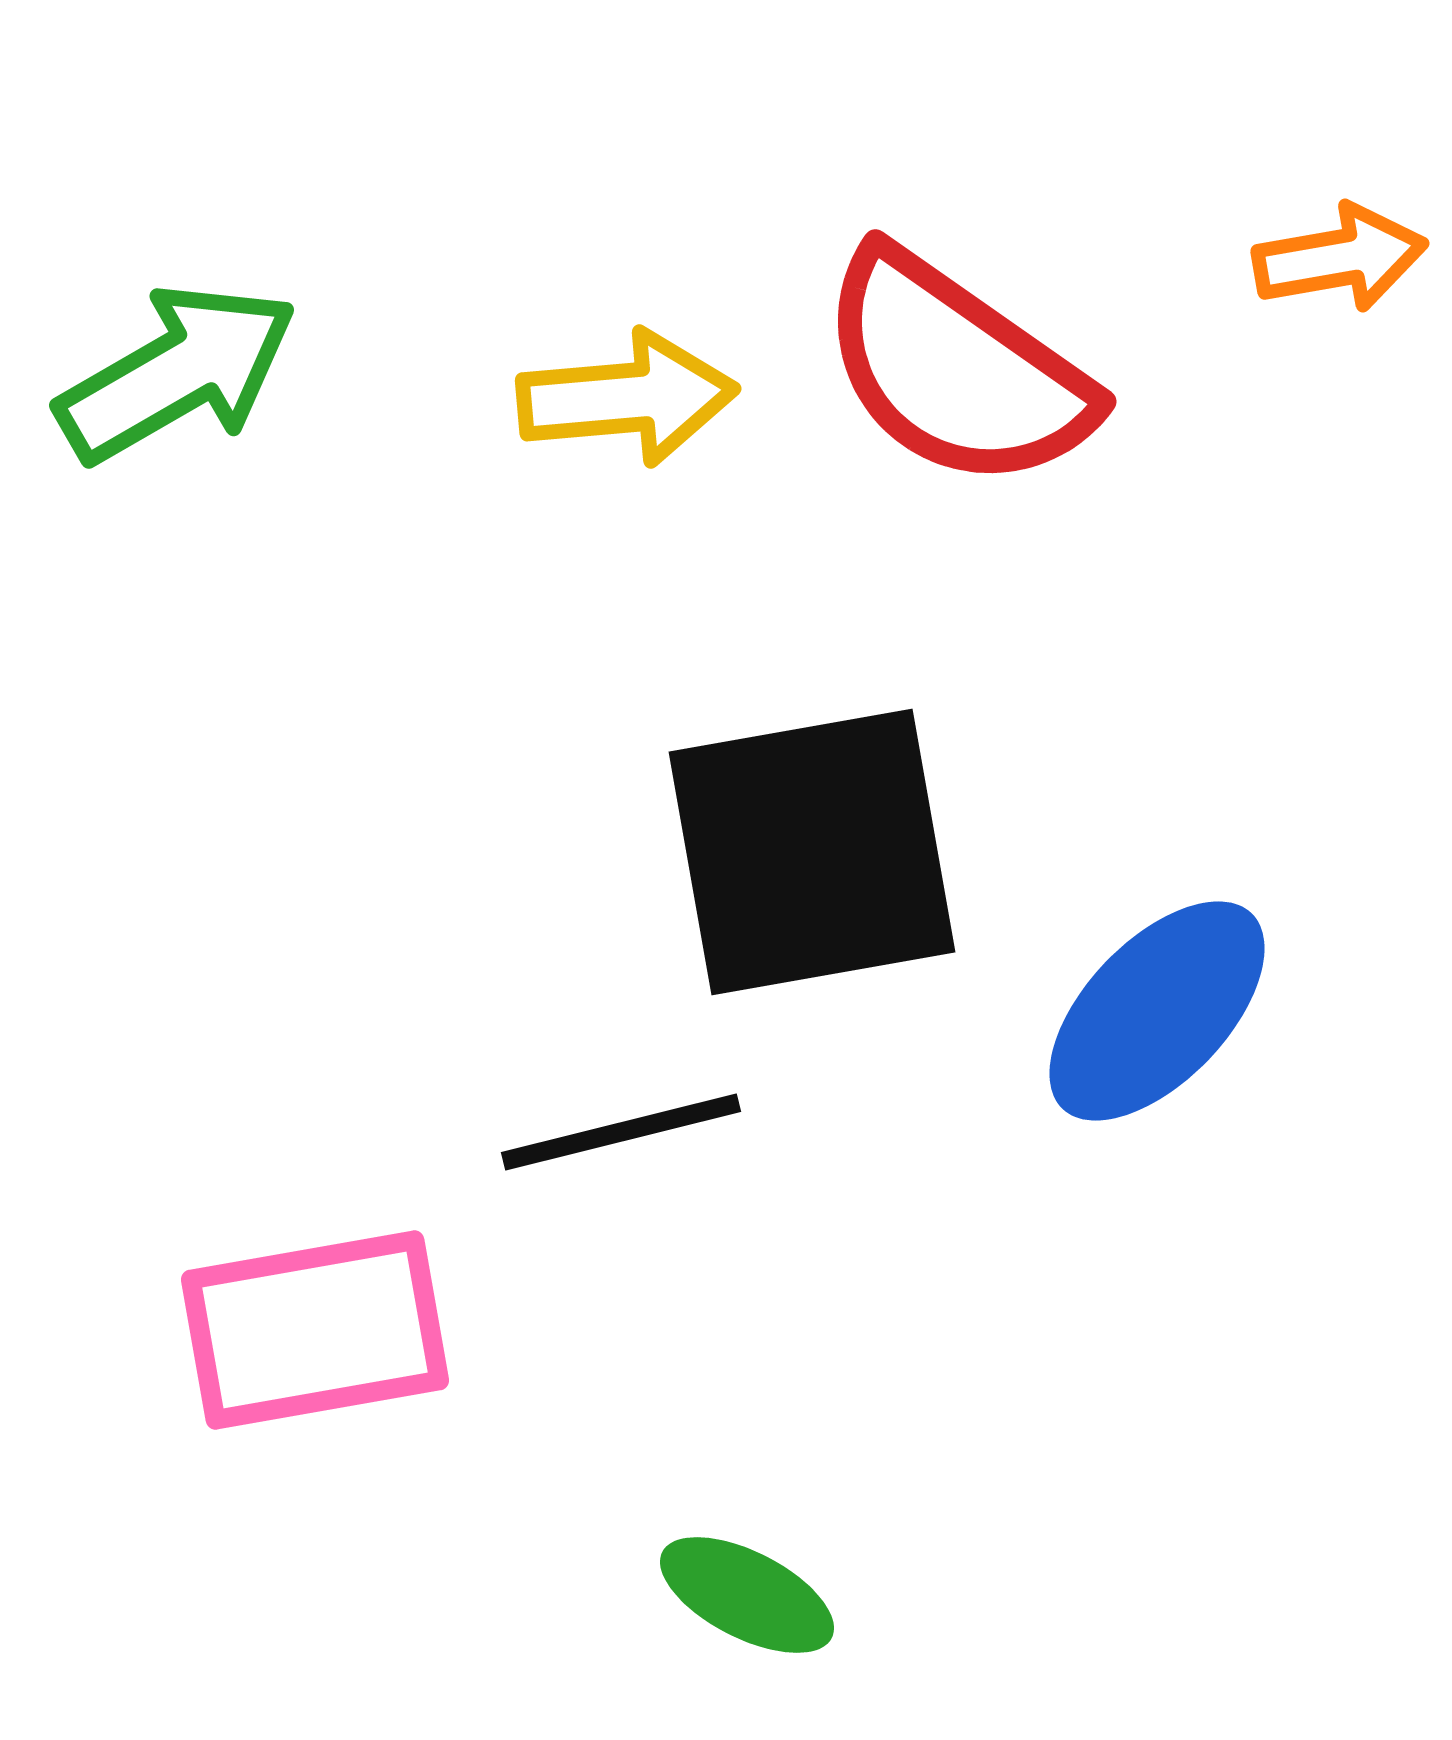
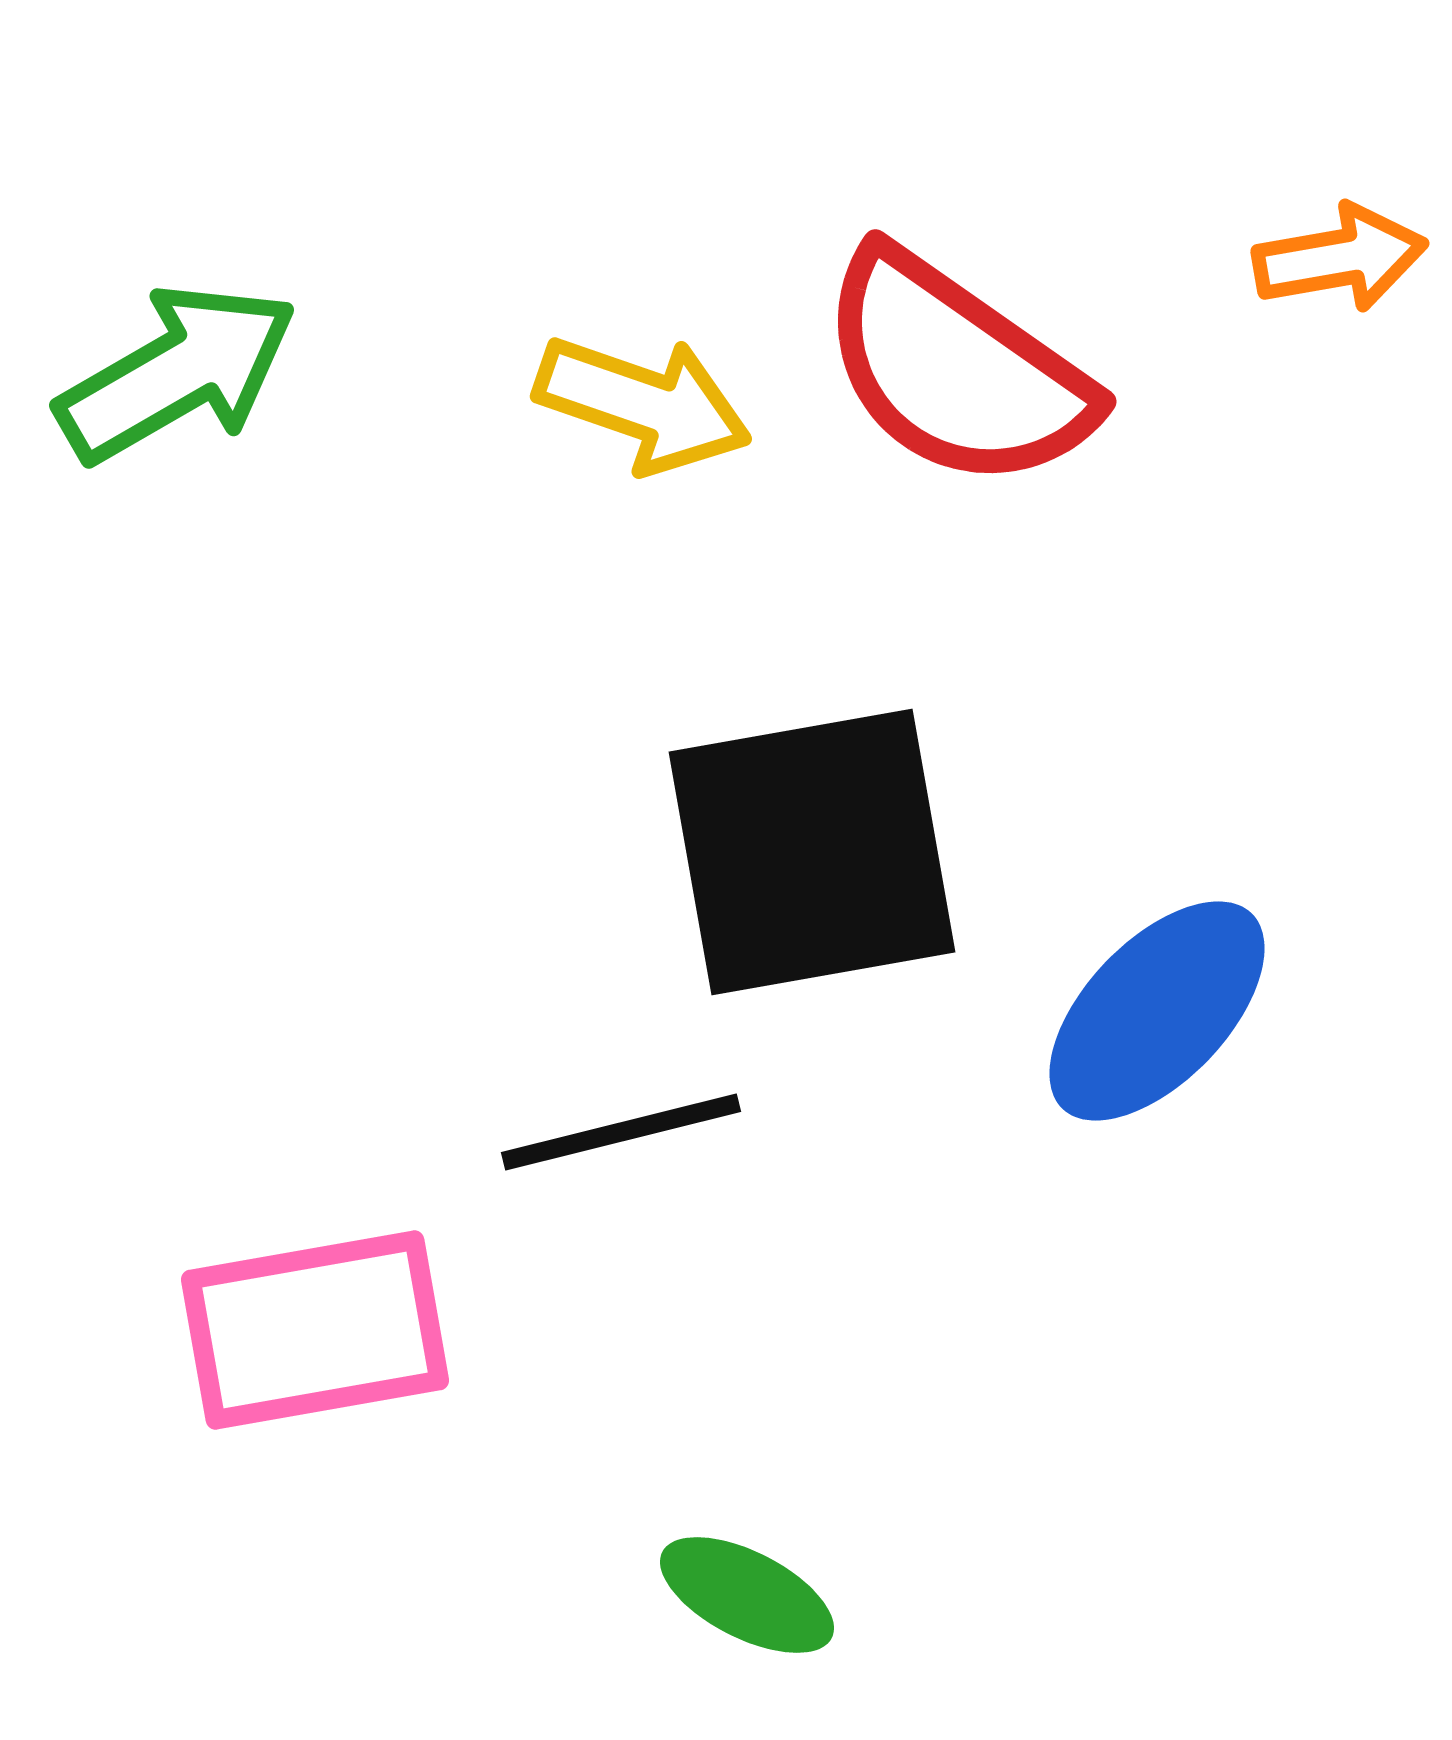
yellow arrow: moved 16 px right, 6 px down; rotated 24 degrees clockwise
